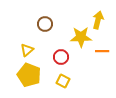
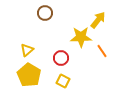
yellow arrow: rotated 24 degrees clockwise
brown circle: moved 11 px up
orange line: rotated 56 degrees clockwise
red circle: moved 1 px down
yellow pentagon: rotated 10 degrees clockwise
